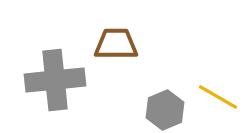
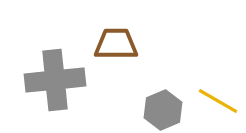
yellow line: moved 4 px down
gray hexagon: moved 2 px left
